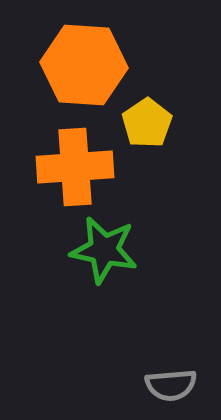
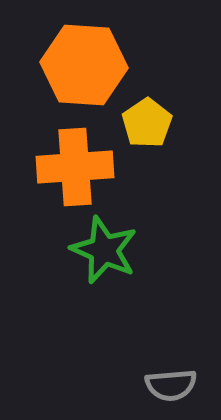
green star: rotated 12 degrees clockwise
